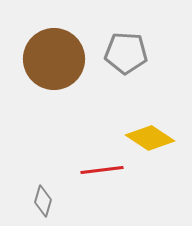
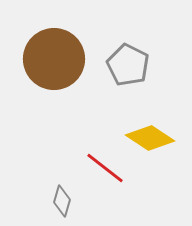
gray pentagon: moved 2 px right, 12 px down; rotated 24 degrees clockwise
red line: moved 3 px right, 2 px up; rotated 45 degrees clockwise
gray diamond: moved 19 px right
